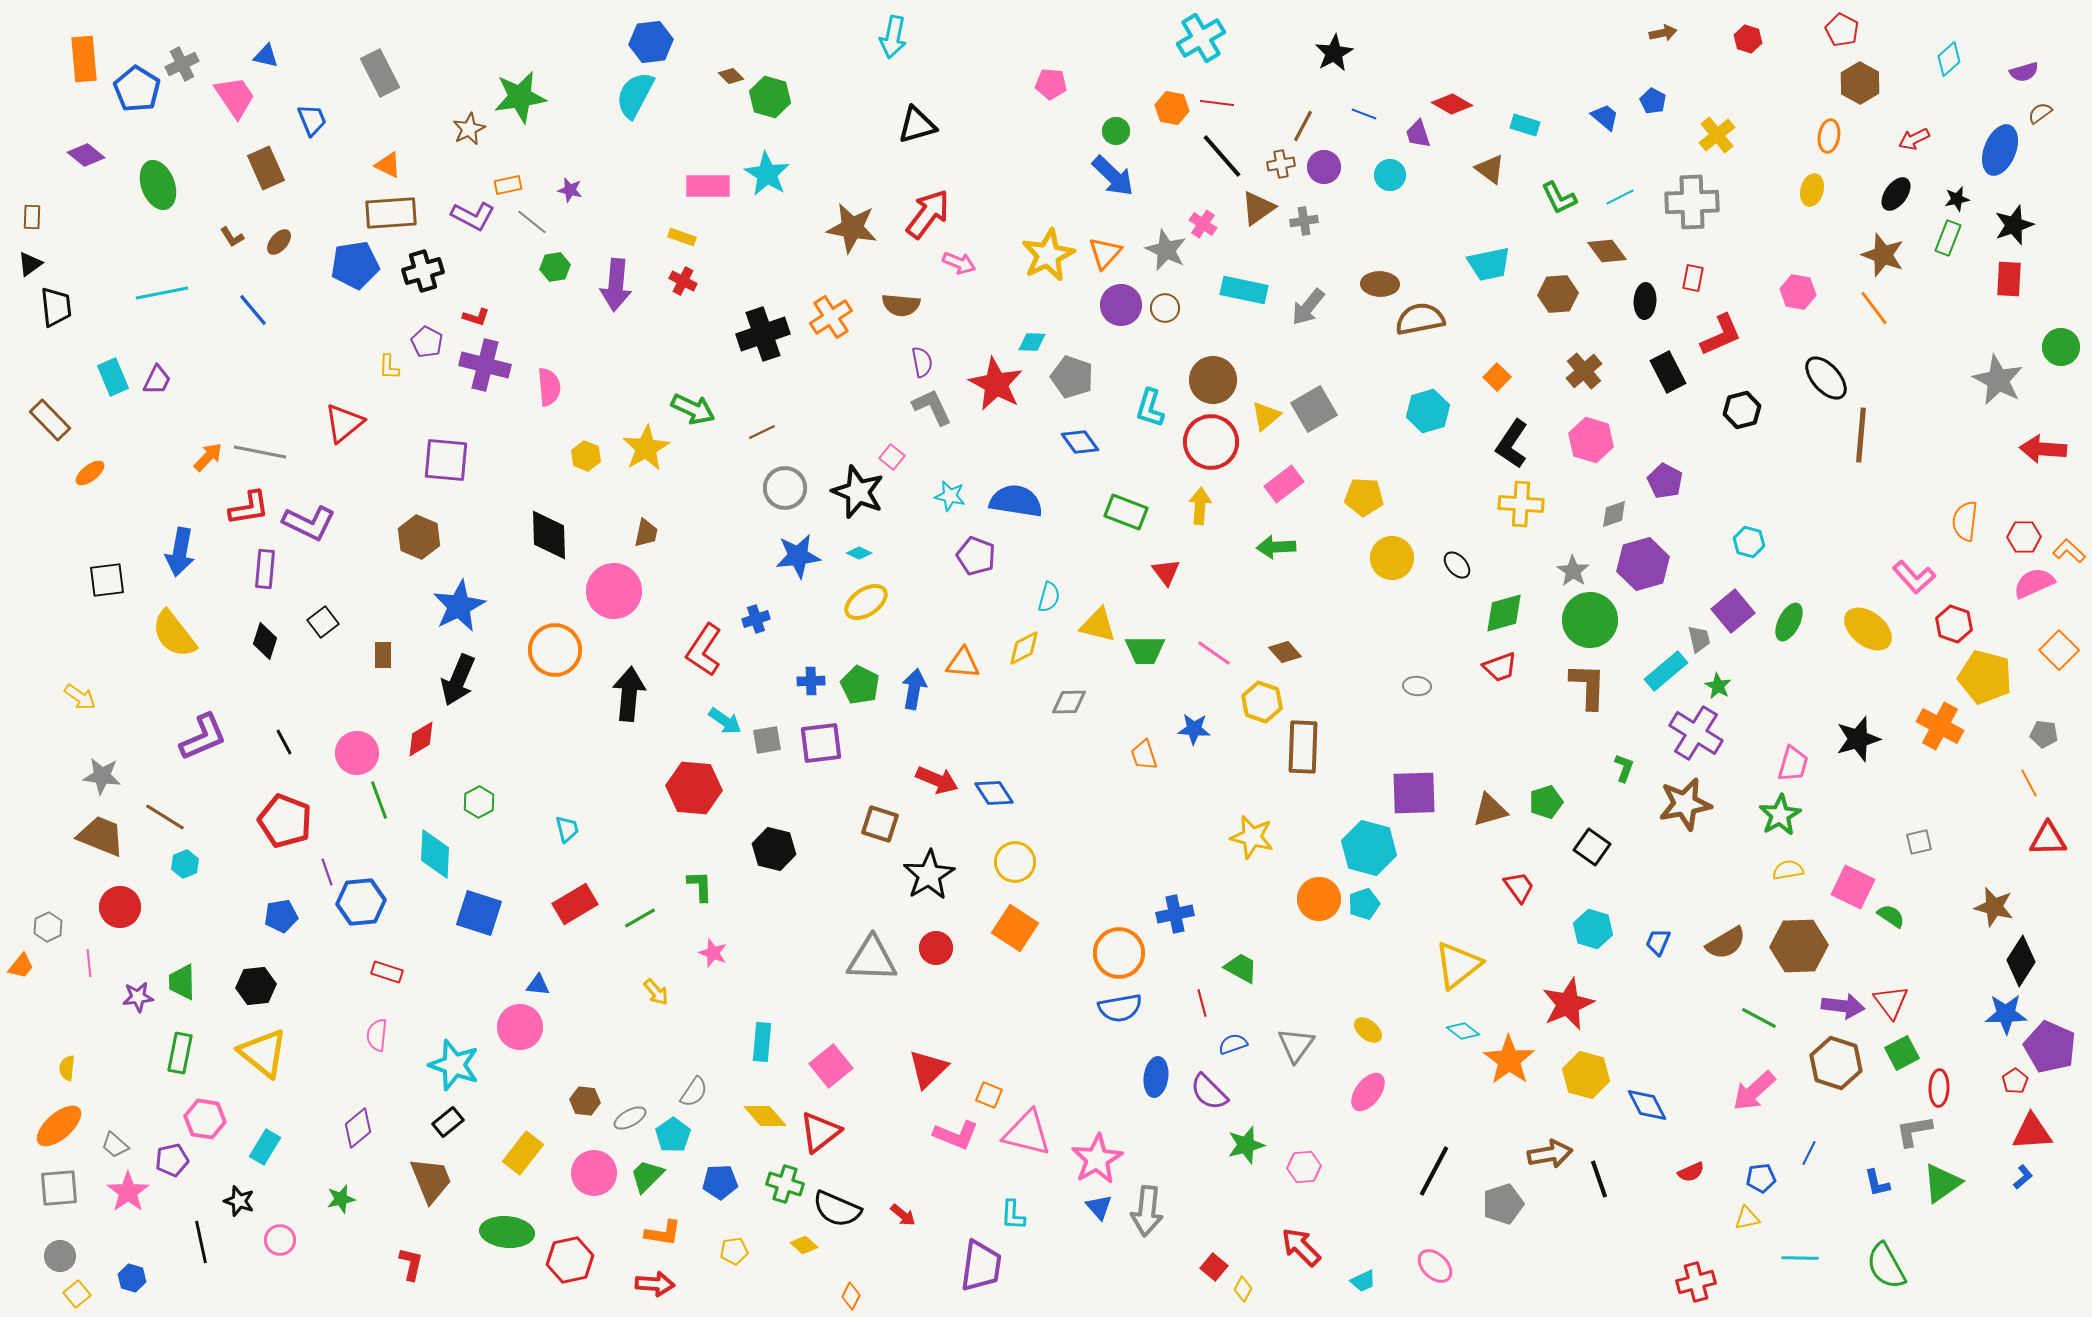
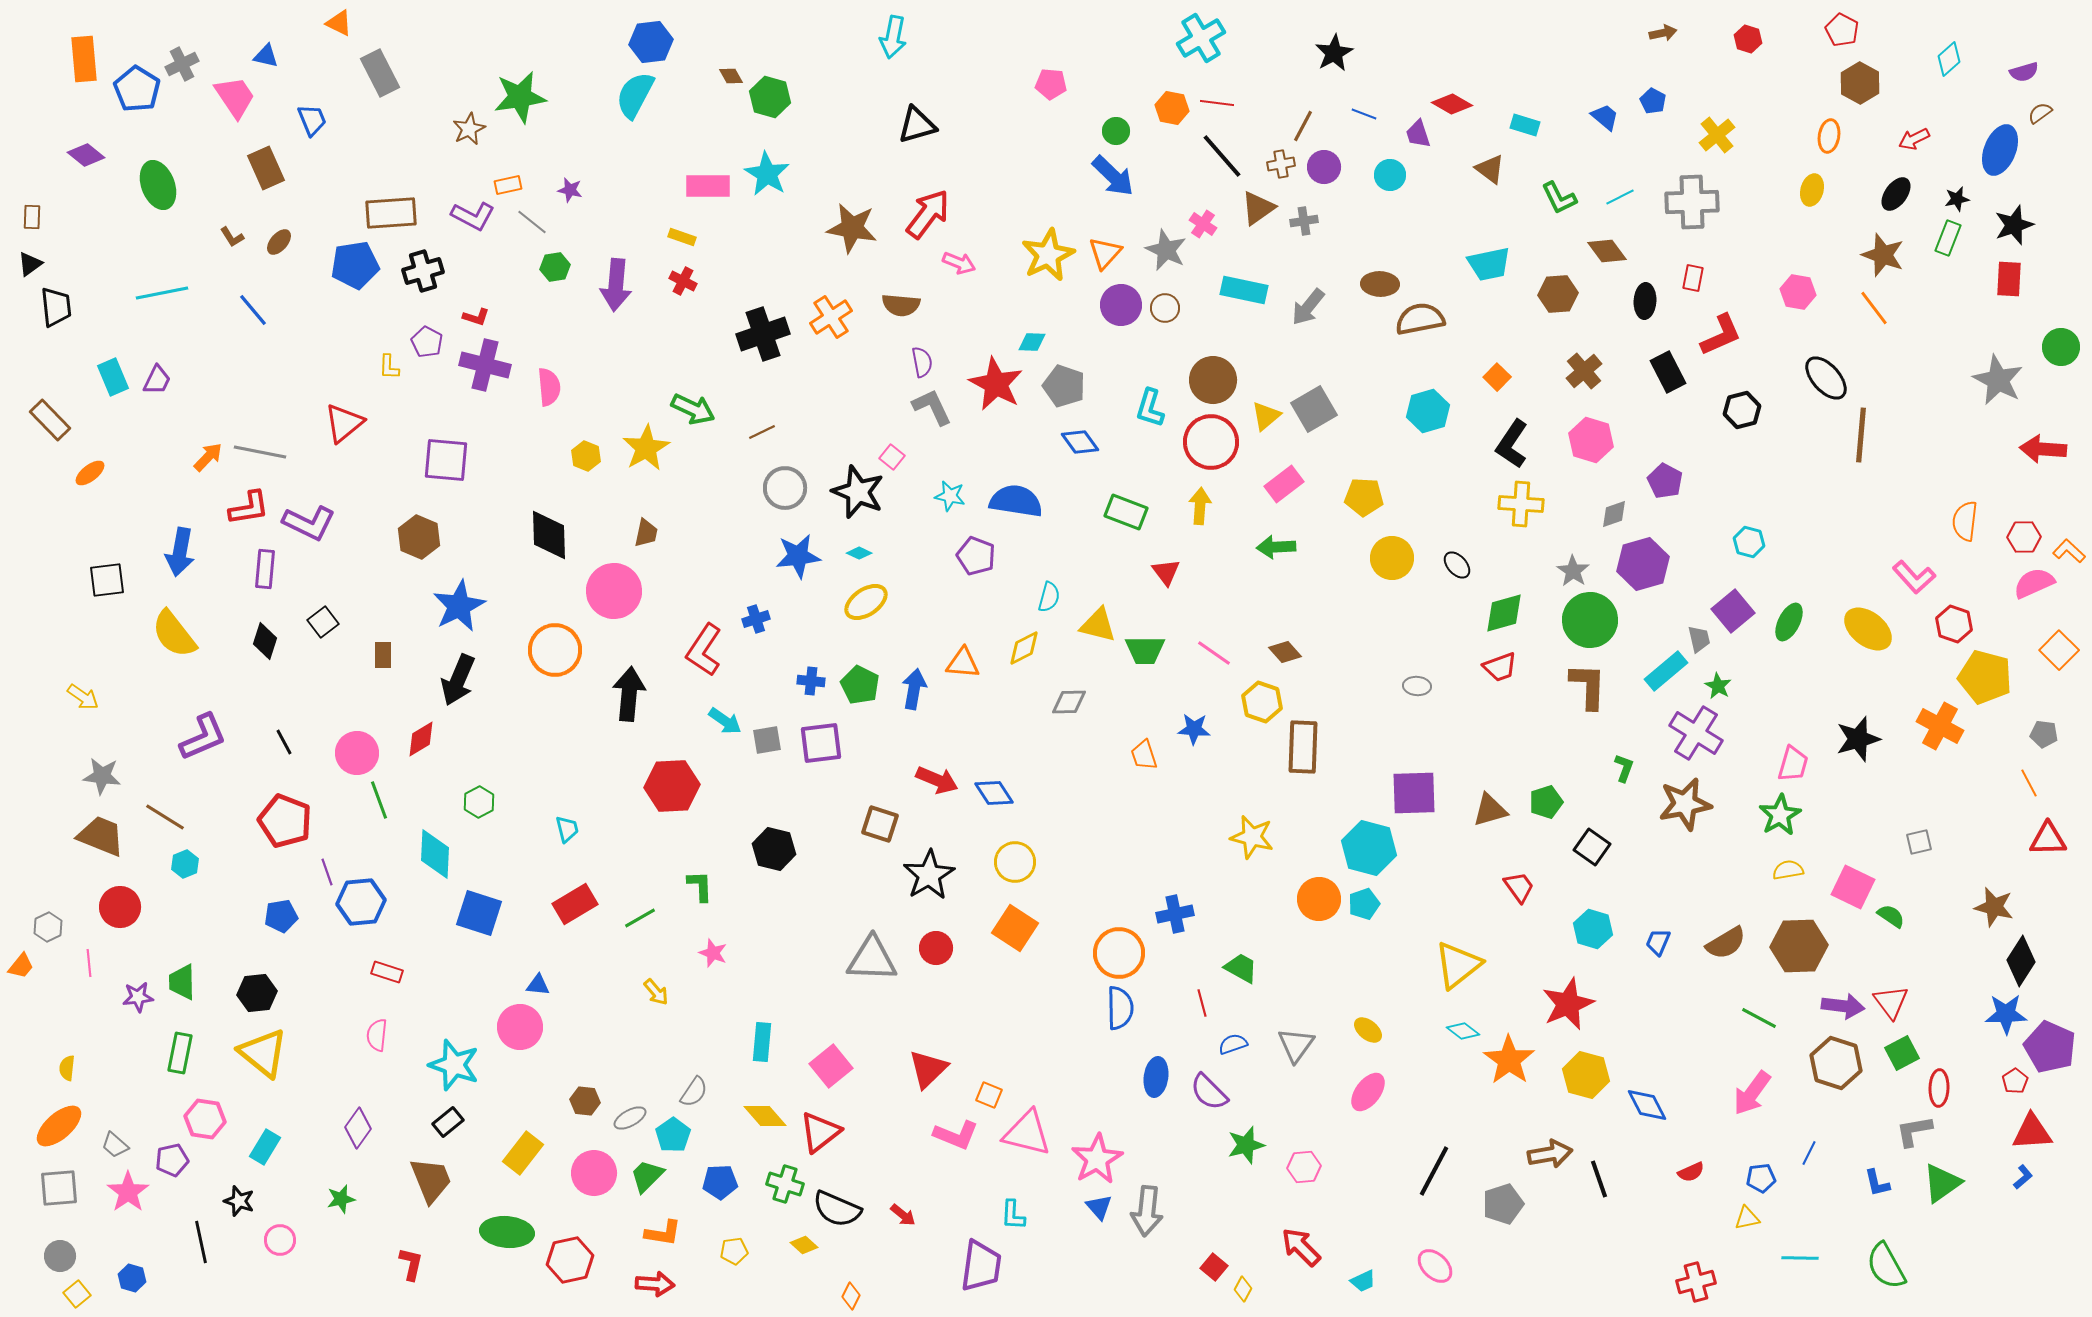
brown diamond at (731, 76): rotated 15 degrees clockwise
orange triangle at (388, 165): moved 49 px left, 142 px up
gray pentagon at (1072, 377): moved 8 px left, 9 px down
blue cross at (811, 681): rotated 8 degrees clockwise
yellow arrow at (80, 697): moved 3 px right
red hexagon at (694, 788): moved 22 px left, 2 px up; rotated 8 degrees counterclockwise
black hexagon at (256, 986): moved 1 px right, 7 px down
blue semicircle at (1120, 1008): rotated 81 degrees counterclockwise
pink arrow at (1754, 1091): moved 2 px left, 2 px down; rotated 12 degrees counterclockwise
purple diamond at (358, 1128): rotated 15 degrees counterclockwise
